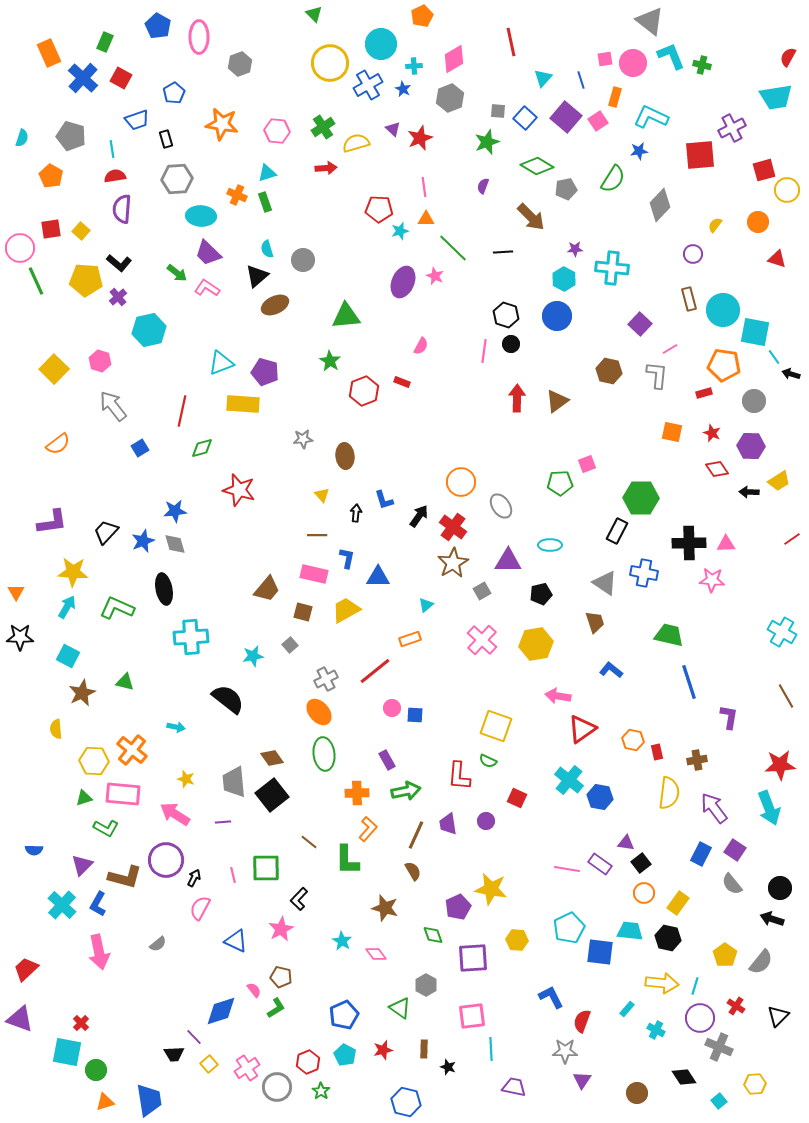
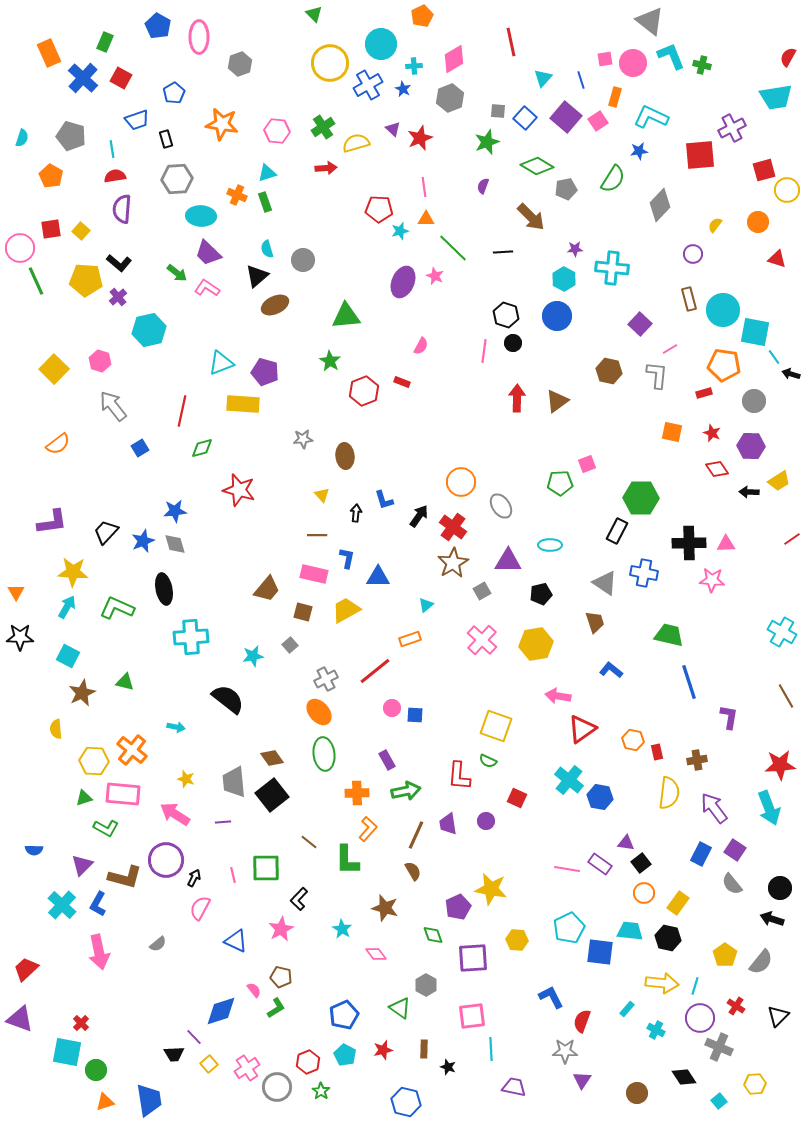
black circle at (511, 344): moved 2 px right, 1 px up
cyan star at (342, 941): moved 12 px up
